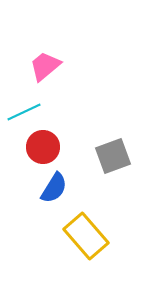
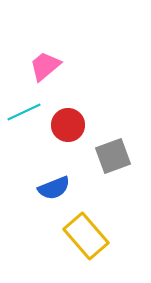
red circle: moved 25 px right, 22 px up
blue semicircle: rotated 36 degrees clockwise
